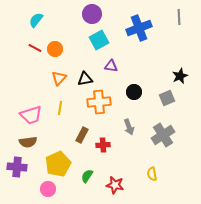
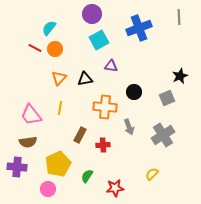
cyan semicircle: moved 13 px right, 8 px down
orange cross: moved 6 px right, 5 px down; rotated 10 degrees clockwise
pink trapezoid: rotated 70 degrees clockwise
brown rectangle: moved 2 px left
yellow semicircle: rotated 56 degrees clockwise
red star: moved 3 px down; rotated 18 degrees counterclockwise
